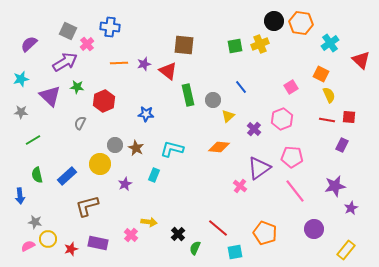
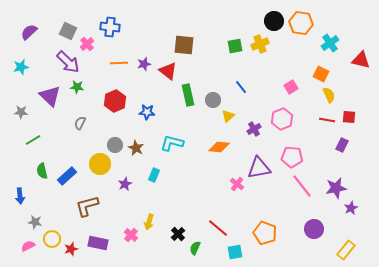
purple semicircle at (29, 44): moved 12 px up
red triangle at (361, 60): rotated 30 degrees counterclockwise
purple arrow at (65, 62): moved 3 px right; rotated 75 degrees clockwise
cyan star at (21, 79): moved 12 px up
red hexagon at (104, 101): moved 11 px right
blue star at (146, 114): moved 1 px right, 2 px up
purple cross at (254, 129): rotated 16 degrees clockwise
cyan L-shape at (172, 149): moved 6 px up
purple triangle at (259, 168): rotated 25 degrees clockwise
green semicircle at (37, 175): moved 5 px right, 4 px up
pink cross at (240, 186): moved 3 px left, 2 px up
purple star at (335, 186): moved 1 px right, 2 px down
pink line at (295, 191): moved 7 px right, 5 px up
yellow arrow at (149, 222): rotated 98 degrees clockwise
yellow circle at (48, 239): moved 4 px right
